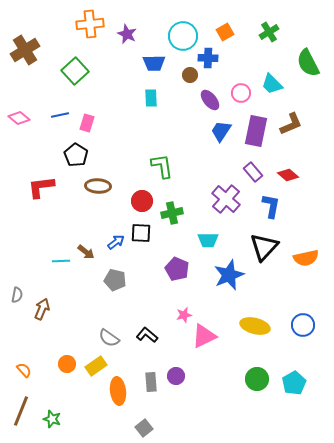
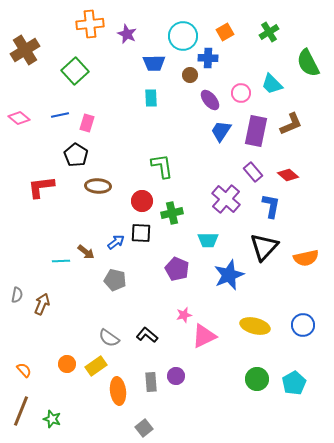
brown arrow at (42, 309): moved 5 px up
